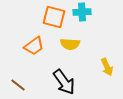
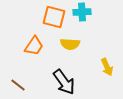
orange trapezoid: rotated 20 degrees counterclockwise
